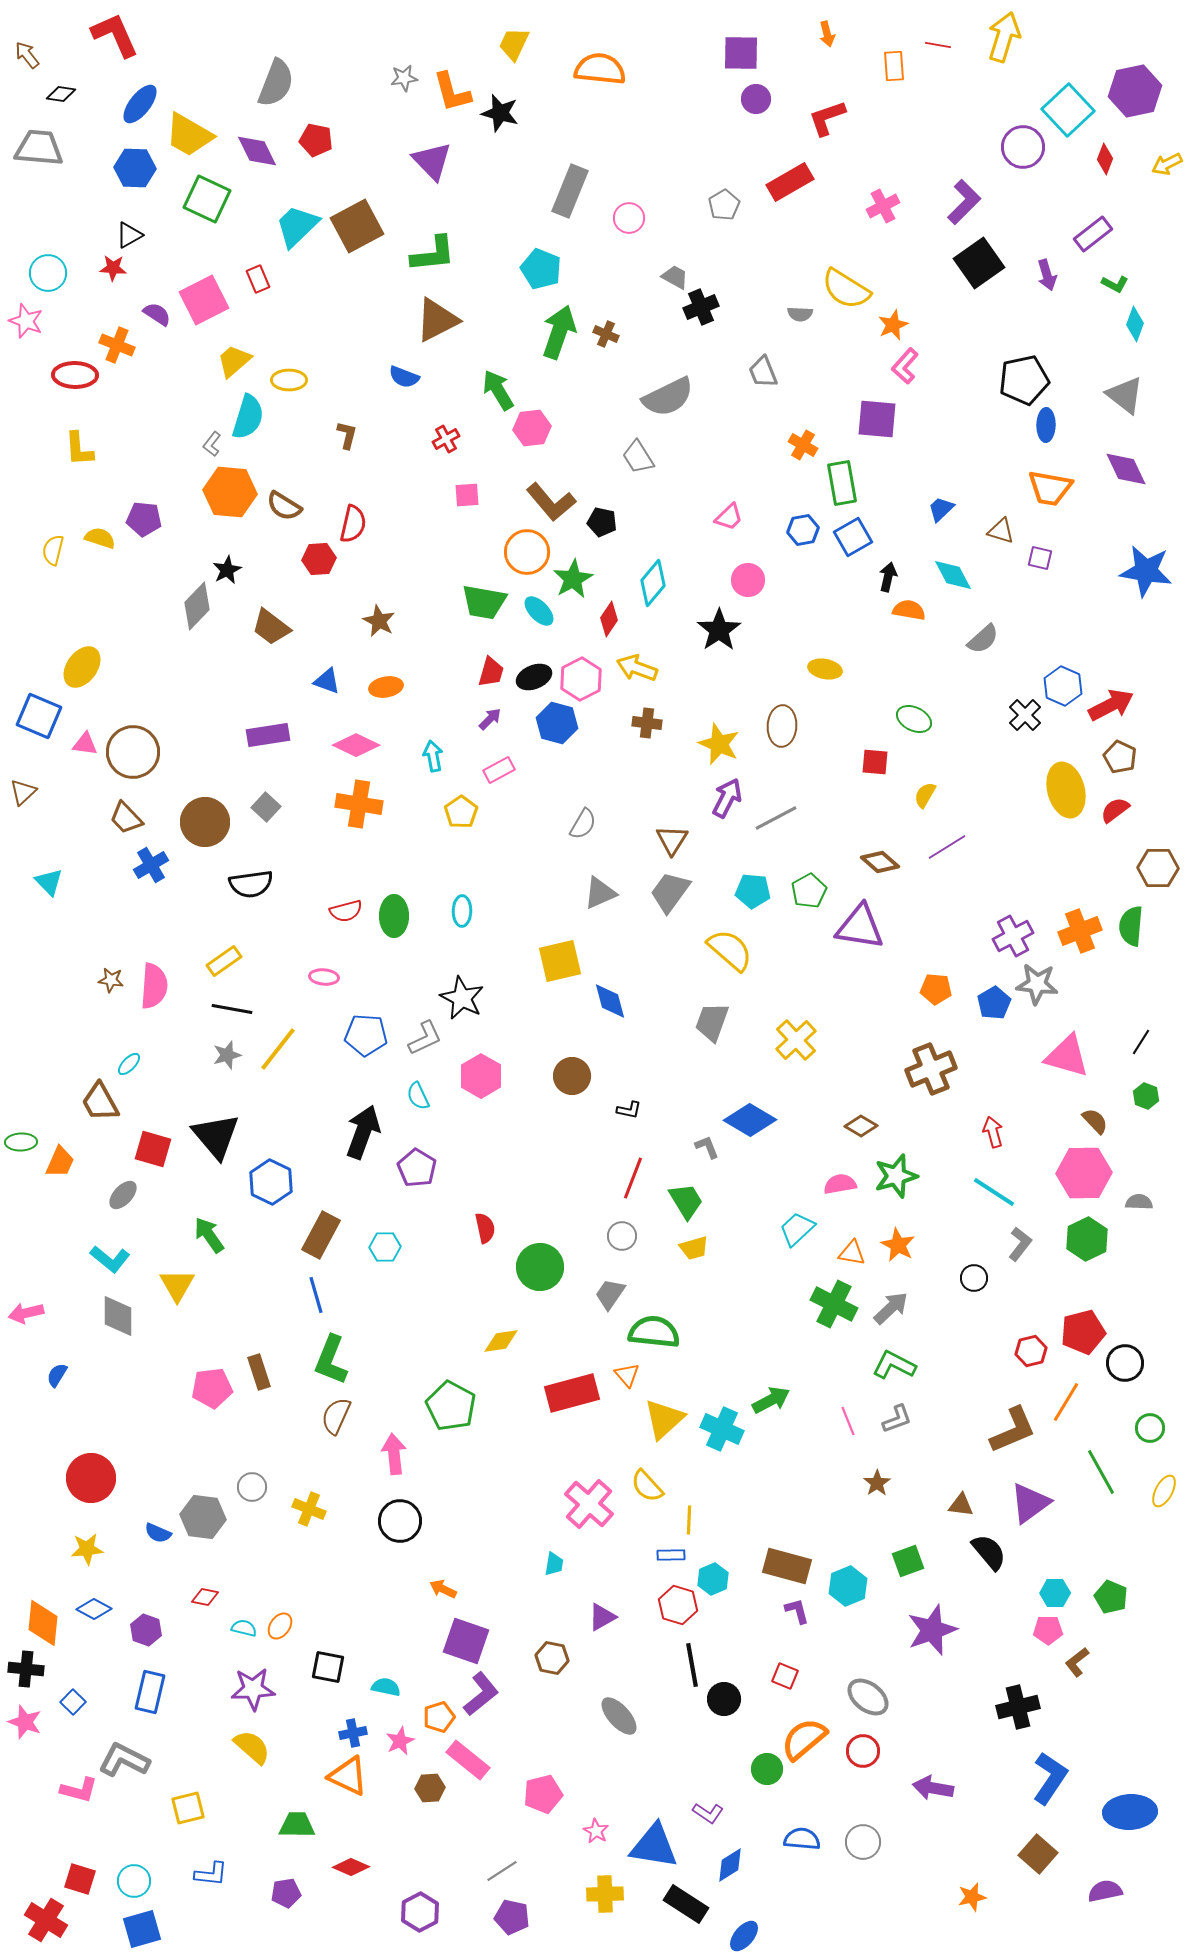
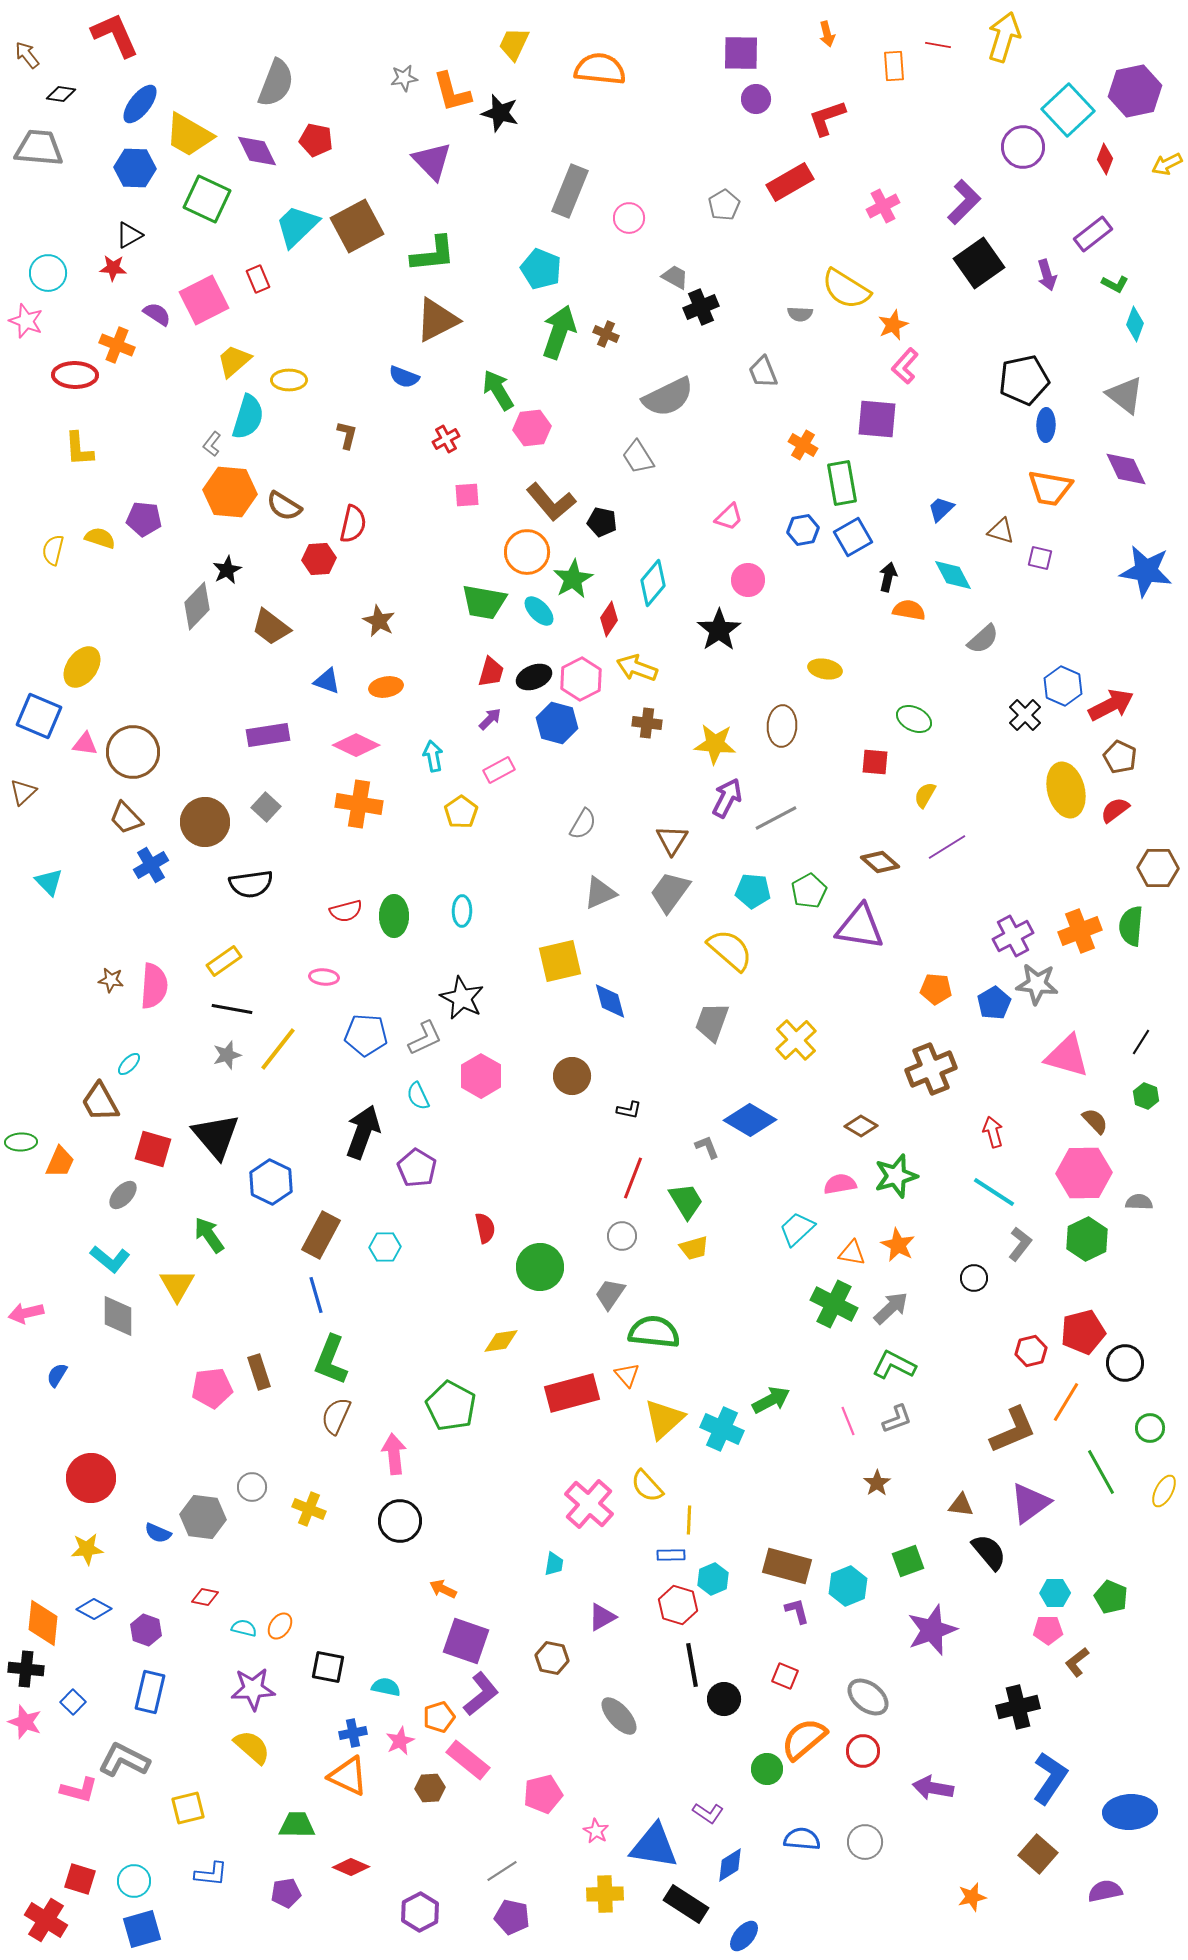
yellow star at (719, 744): moved 4 px left; rotated 18 degrees counterclockwise
gray circle at (863, 1842): moved 2 px right
